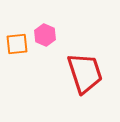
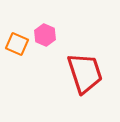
orange square: rotated 30 degrees clockwise
